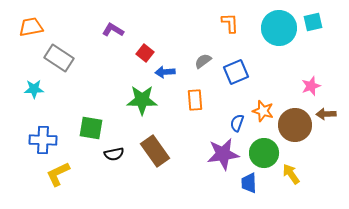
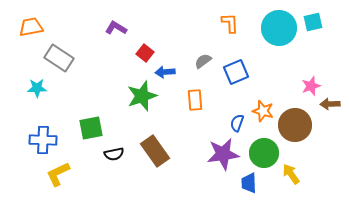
purple L-shape: moved 3 px right, 2 px up
cyan star: moved 3 px right, 1 px up
green star: moved 4 px up; rotated 20 degrees counterclockwise
brown arrow: moved 4 px right, 10 px up
green square: rotated 20 degrees counterclockwise
